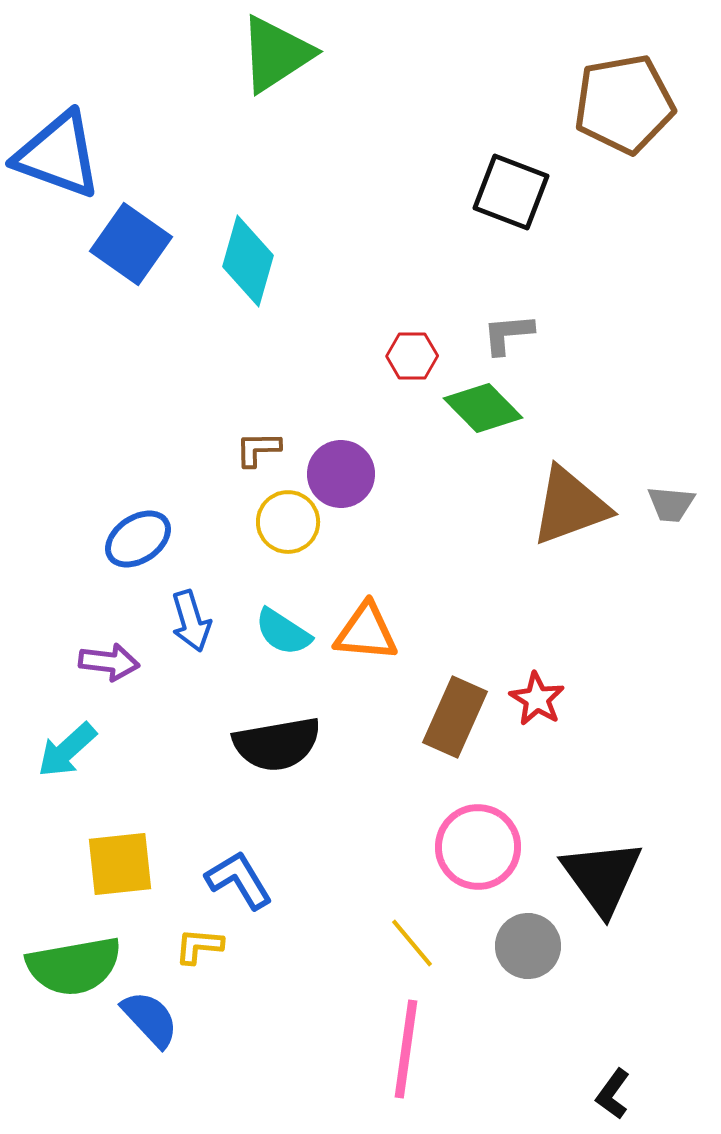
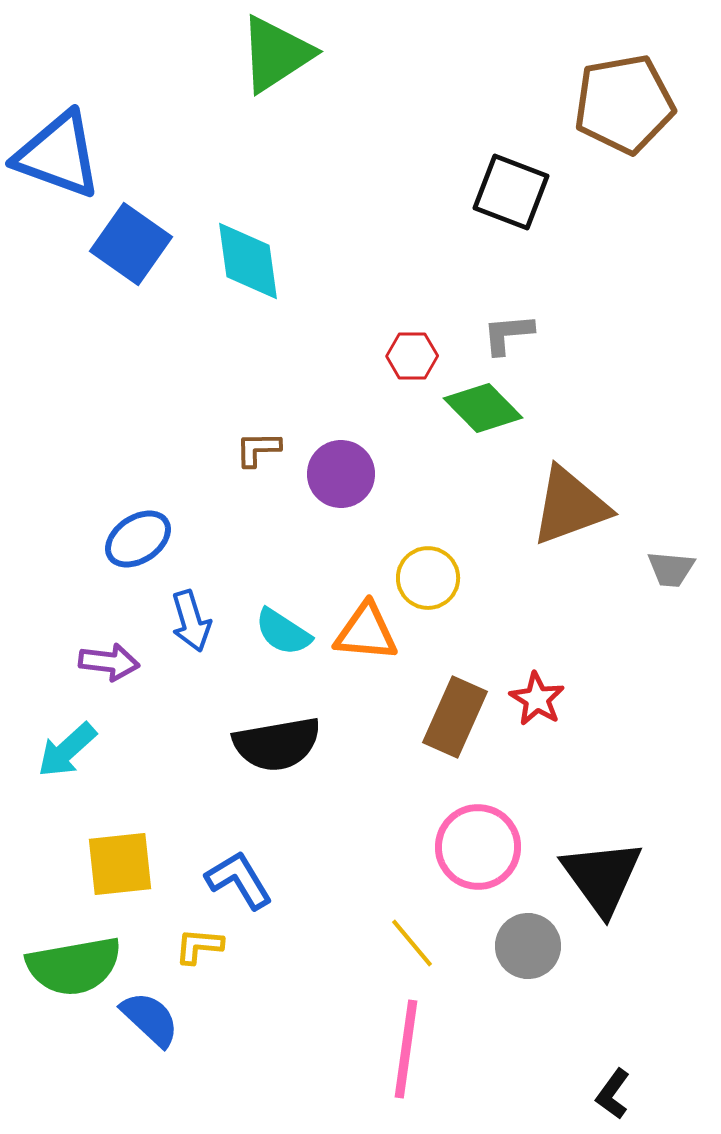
cyan diamond: rotated 24 degrees counterclockwise
gray trapezoid: moved 65 px down
yellow circle: moved 140 px right, 56 px down
blue semicircle: rotated 4 degrees counterclockwise
